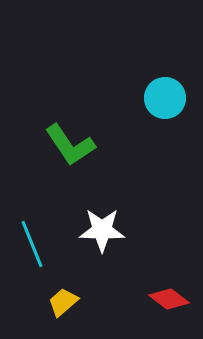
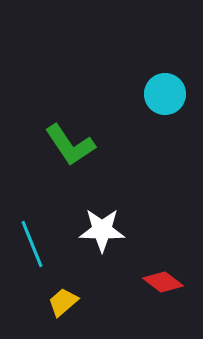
cyan circle: moved 4 px up
red diamond: moved 6 px left, 17 px up
